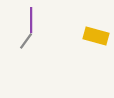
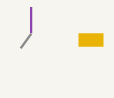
yellow rectangle: moved 5 px left, 4 px down; rotated 15 degrees counterclockwise
